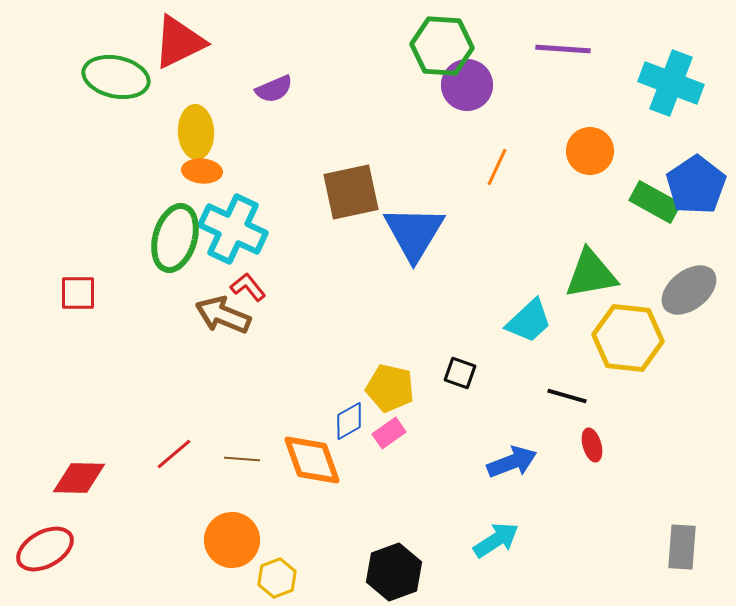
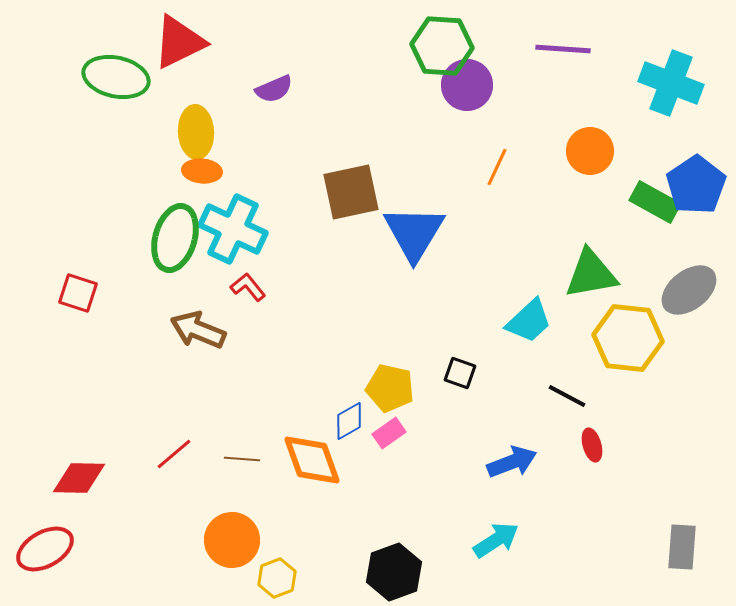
red square at (78, 293): rotated 18 degrees clockwise
brown arrow at (223, 315): moved 25 px left, 15 px down
black line at (567, 396): rotated 12 degrees clockwise
